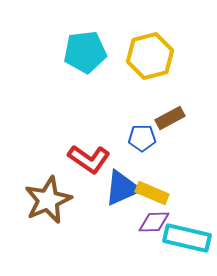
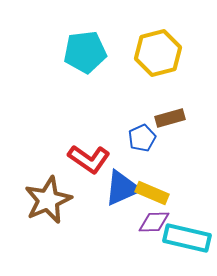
yellow hexagon: moved 8 px right, 3 px up
brown rectangle: rotated 12 degrees clockwise
blue pentagon: rotated 24 degrees counterclockwise
